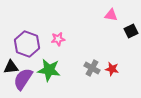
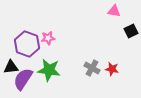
pink triangle: moved 3 px right, 4 px up
pink star: moved 10 px left, 1 px up
